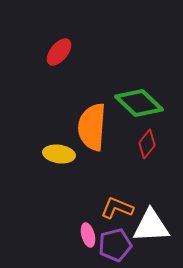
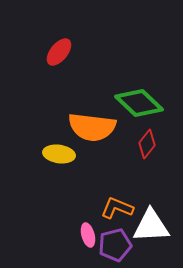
orange semicircle: rotated 87 degrees counterclockwise
